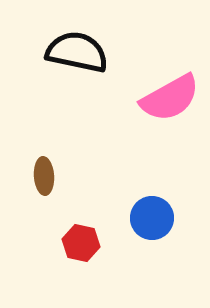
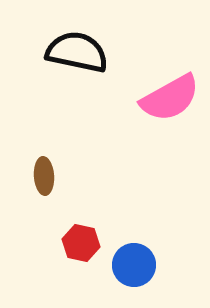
blue circle: moved 18 px left, 47 px down
